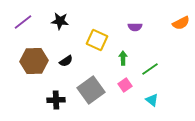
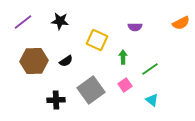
green arrow: moved 1 px up
